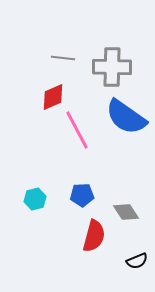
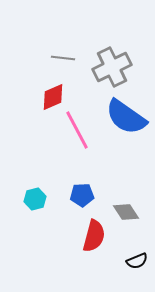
gray cross: rotated 27 degrees counterclockwise
